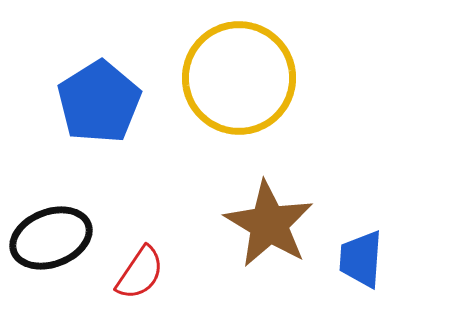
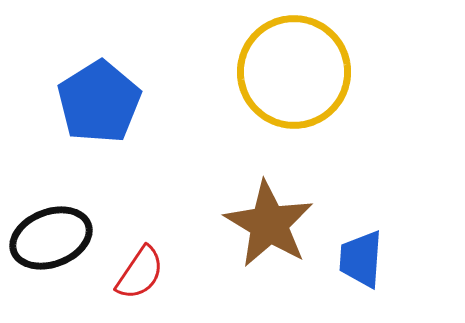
yellow circle: moved 55 px right, 6 px up
